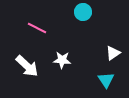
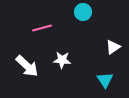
pink line: moved 5 px right; rotated 42 degrees counterclockwise
white triangle: moved 6 px up
cyan triangle: moved 1 px left
